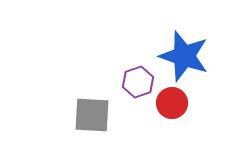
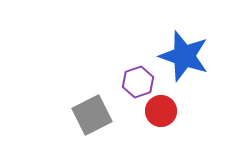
red circle: moved 11 px left, 8 px down
gray square: rotated 30 degrees counterclockwise
